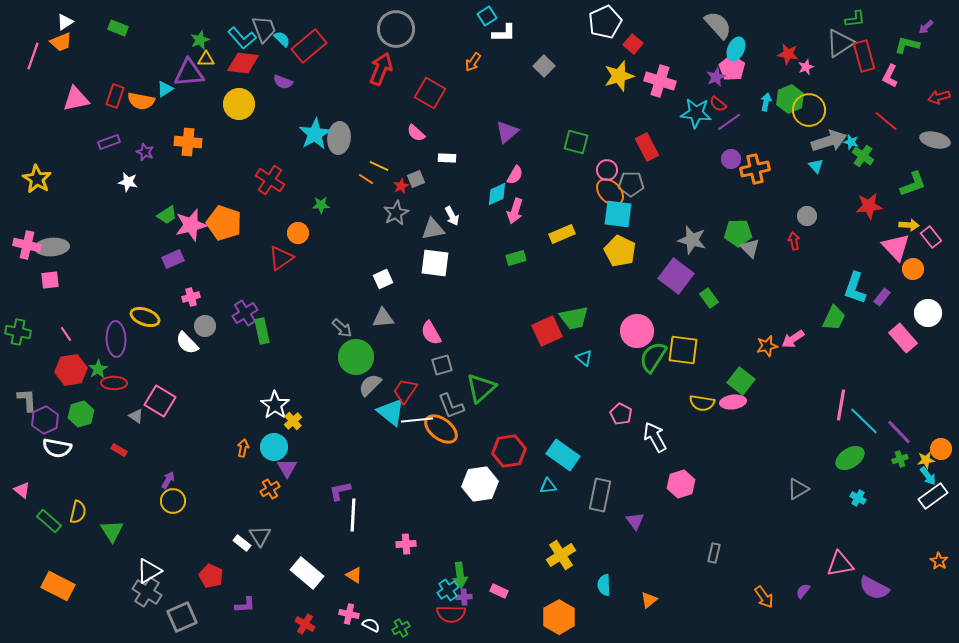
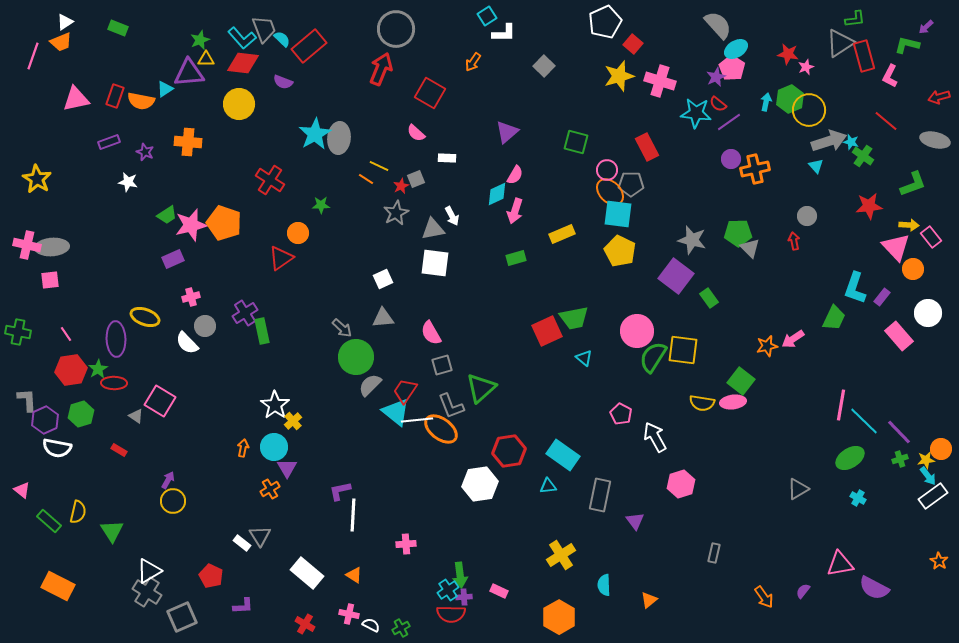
cyan ellipse at (736, 49): rotated 35 degrees clockwise
pink rectangle at (903, 338): moved 4 px left, 2 px up
cyan triangle at (391, 412): moved 5 px right
purple L-shape at (245, 605): moved 2 px left, 1 px down
